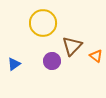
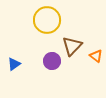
yellow circle: moved 4 px right, 3 px up
